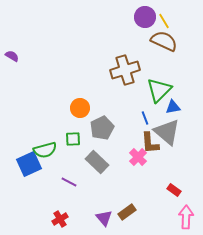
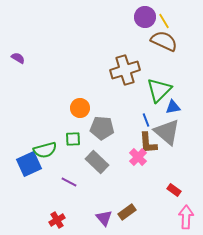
purple semicircle: moved 6 px right, 2 px down
blue line: moved 1 px right, 2 px down
gray pentagon: rotated 30 degrees clockwise
brown L-shape: moved 2 px left
red cross: moved 3 px left, 1 px down
